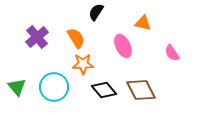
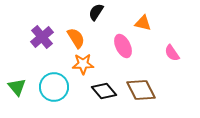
purple cross: moved 5 px right
black diamond: moved 1 px down
